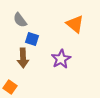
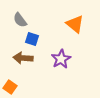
brown arrow: rotated 96 degrees clockwise
